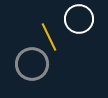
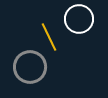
gray circle: moved 2 px left, 3 px down
